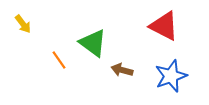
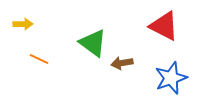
yellow arrow: rotated 54 degrees counterclockwise
orange line: moved 20 px left, 1 px up; rotated 30 degrees counterclockwise
brown arrow: moved 7 px up; rotated 25 degrees counterclockwise
blue star: moved 2 px down
